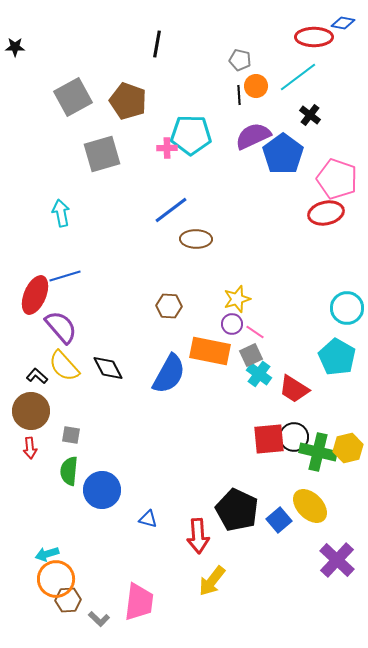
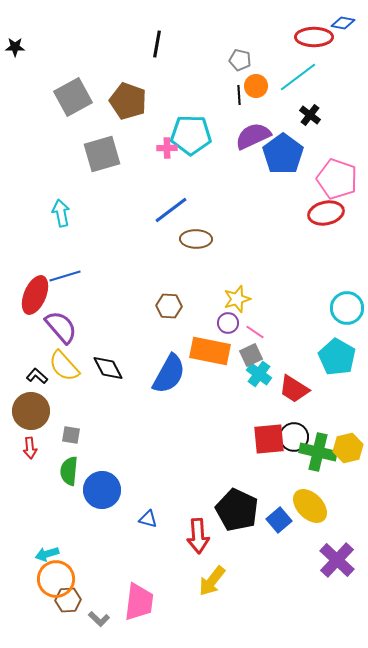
purple circle at (232, 324): moved 4 px left, 1 px up
